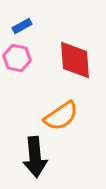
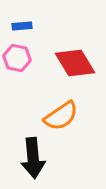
blue rectangle: rotated 24 degrees clockwise
red diamond: moved 3 px down; rotated 27 degrees counterclockwise
black arrow: moved 2 px left, 1 px down
